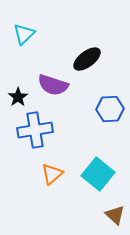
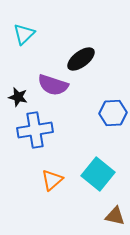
black ellipse: moved 6 px left
black star: rotated 24 degrees counterclockwise
blue hexagon: moved 3 px right, 4 px down
orange triangle: moved 6 px down
brown triangle: moved 1 px down; rotated 30 degrees counterclockwise
